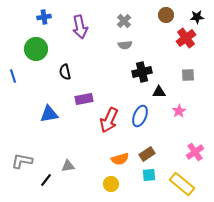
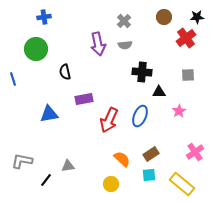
brown circle: moved 2 px left, 2 px down
purple arrow: moved 18 px right, 17 px down
black cross: rotated 18 degrees clockwise
blue line: moved 3 px down
brown rectangle: moved 4 px right
orange semicircle: moved 2 px right; rotated 120 degrees counterclockwise
